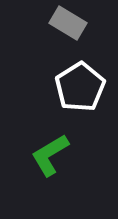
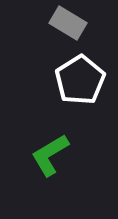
white pentagon: moved 7 px up
